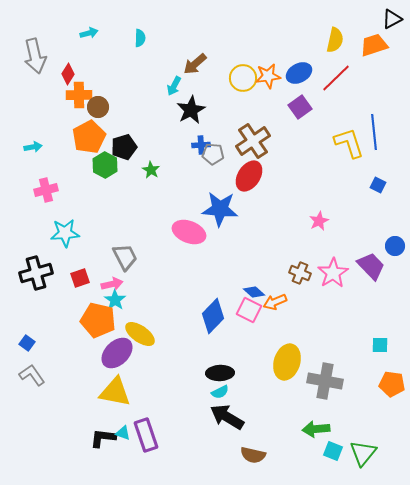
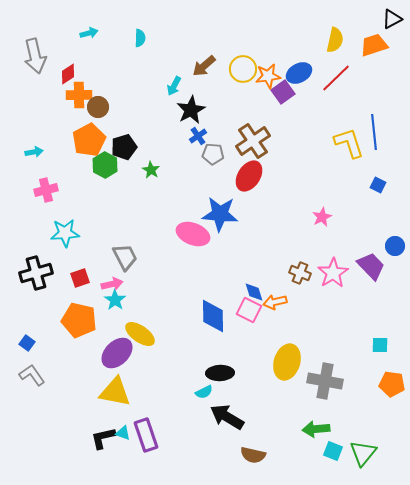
brown arrow at (195, 64): moved 9 px right, 2 px down
red diamond at (68, 74): rotated 25 degrees clockwise
yellow circle at (243, 78): moved 9 px up
purple square at (300, 107): moved 17 px left, 15 px up
orange pentagon at (89, 137): moved 3 px down
blue cross at (201, 145): moved 3 px left, 9 px up; rotated 30 degrees counterclockwise
cyan arrow at (33, 147): moved 1 px right, 5 px down
blue star at (220, 209): moved 5 px down
pink star at (319, 221): moved 3 px right, 4 px up
pink ellipse at (189, 232): moved 4 px right, 2 px down
blue diamond at (254, 292): rotated 30 degrees clockwise
orange arrow at (275, 302): rotated 10 degrees clockwise
blue diamond at (213, 316): rotated 44 degrees counterclockwise
orange pentagon at (98, 320): moved 19 px left
cyan semicircle at (220, 392): moved 16 px left
black L-shape at (103, 438): rotated 20 degrees counterclockwise
